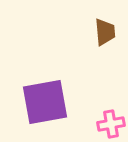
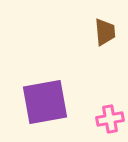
pink cross: moved 1 px left, 5 px up
